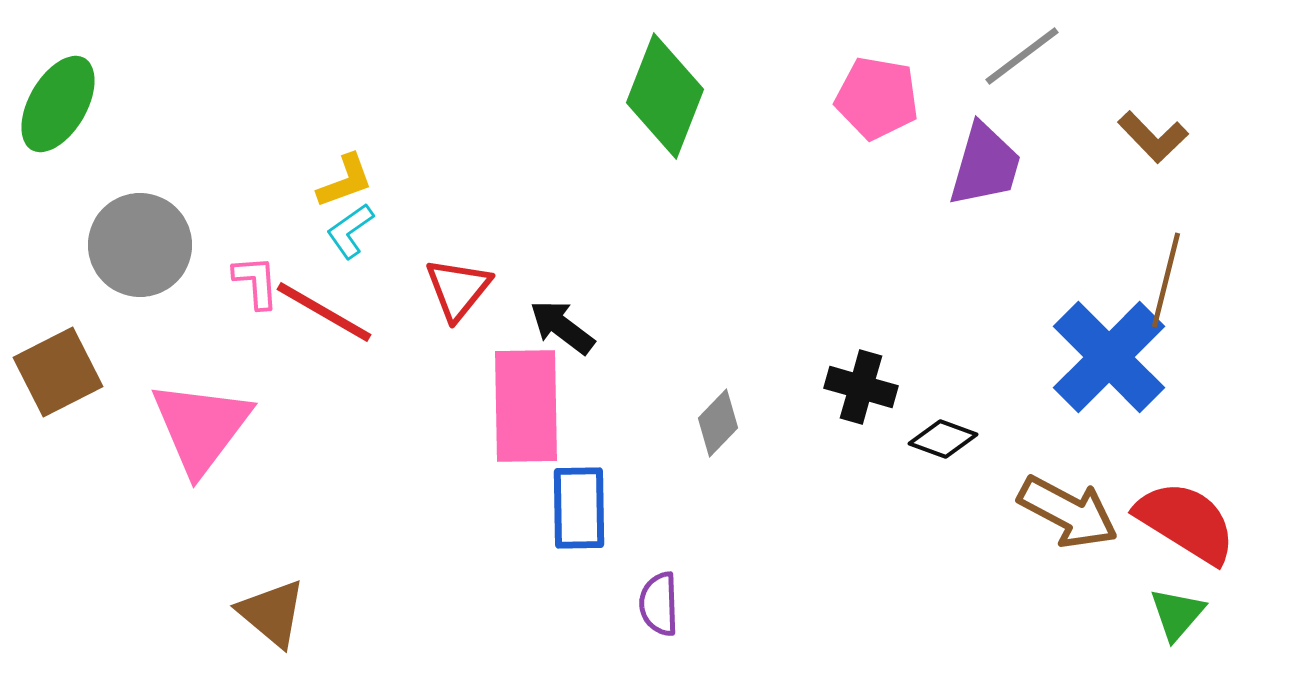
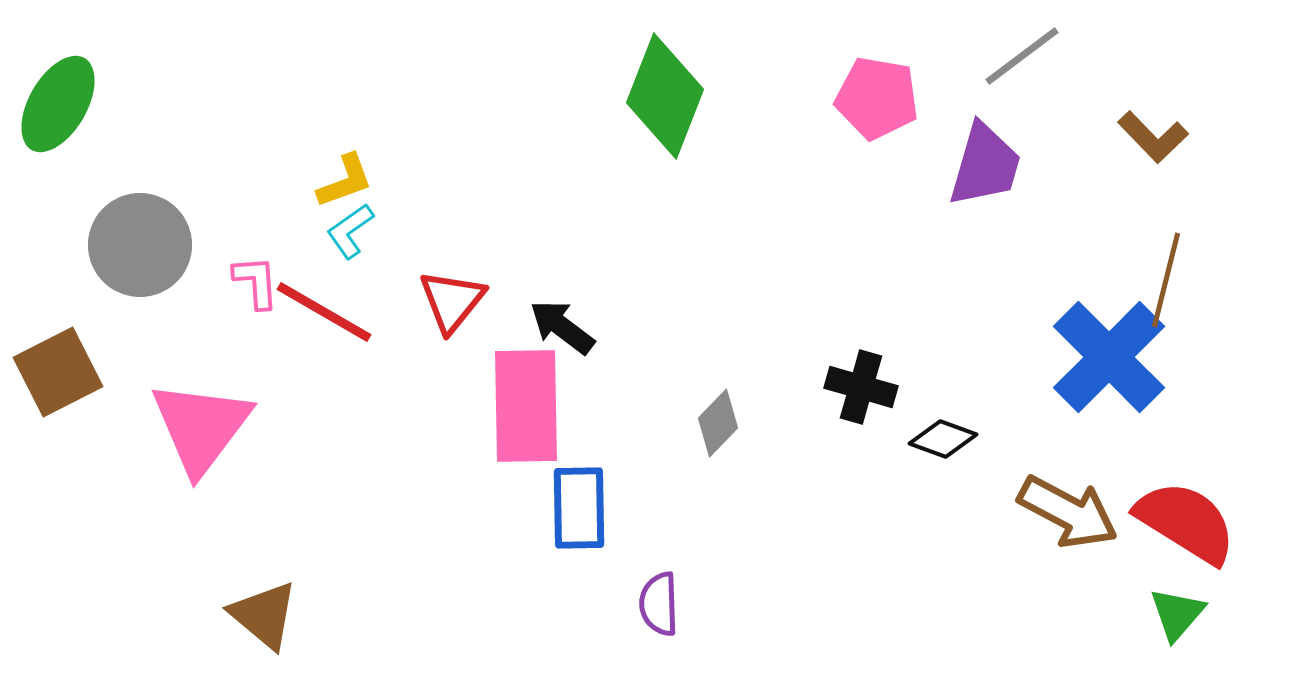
red triangle: moved 6 px left, 12 px down
brown triangle: moved 8 px left, 2 px down
